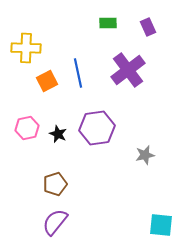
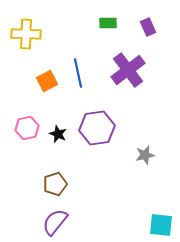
yellow cross: moved 14 px up
